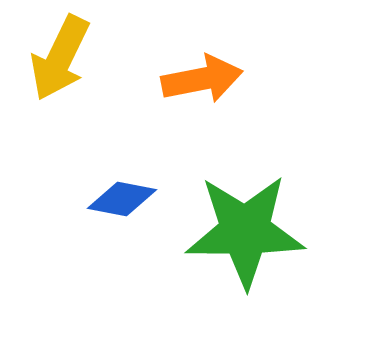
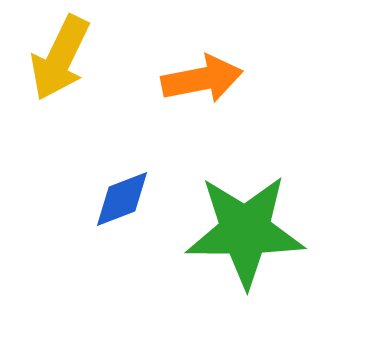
blue diamond: rotated 32 degrees counterclockwise
